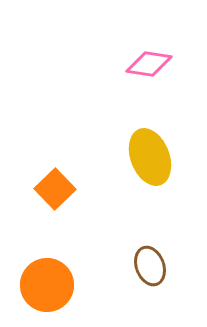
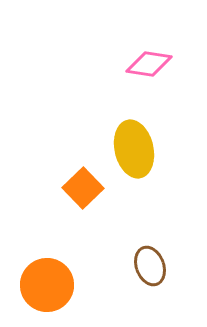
yellow ellipse: moved 16 px left, 8 px up; rotated 8 degrees clockwise
orange square: moved 28 px right, 1 px up
